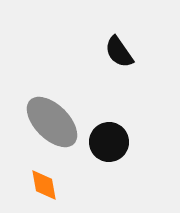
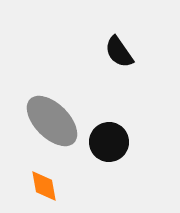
gray ellipse: moved 1 px up
orange diamond: moved 1 px down
